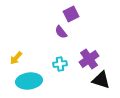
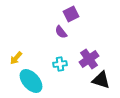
cyan ellipse: moved 2 px right; rotated 55 degrees clockwise
